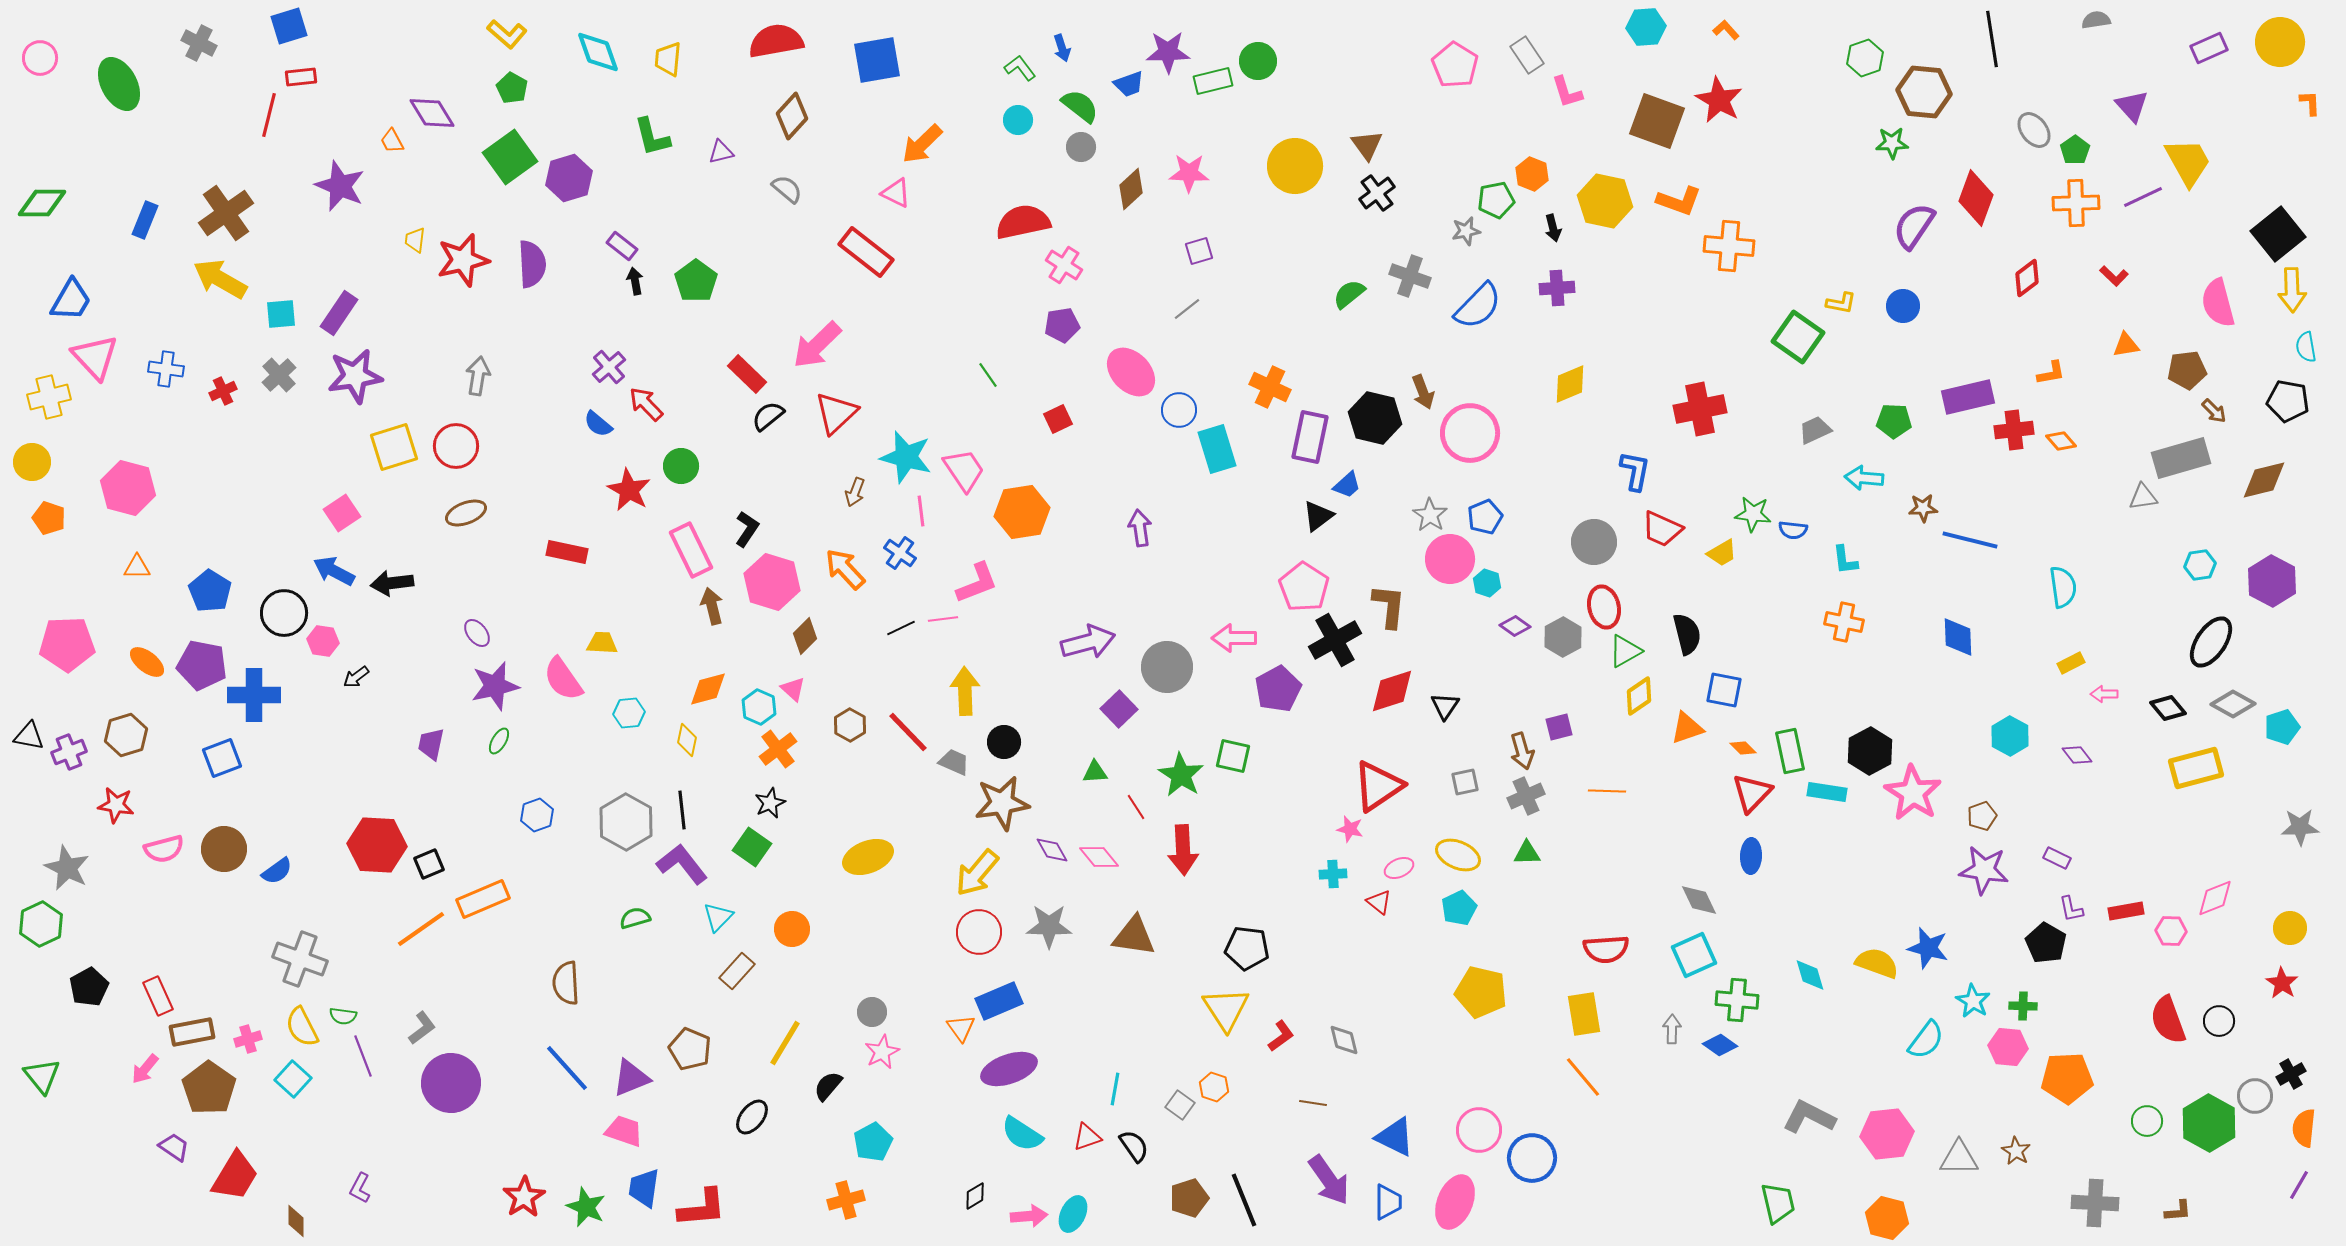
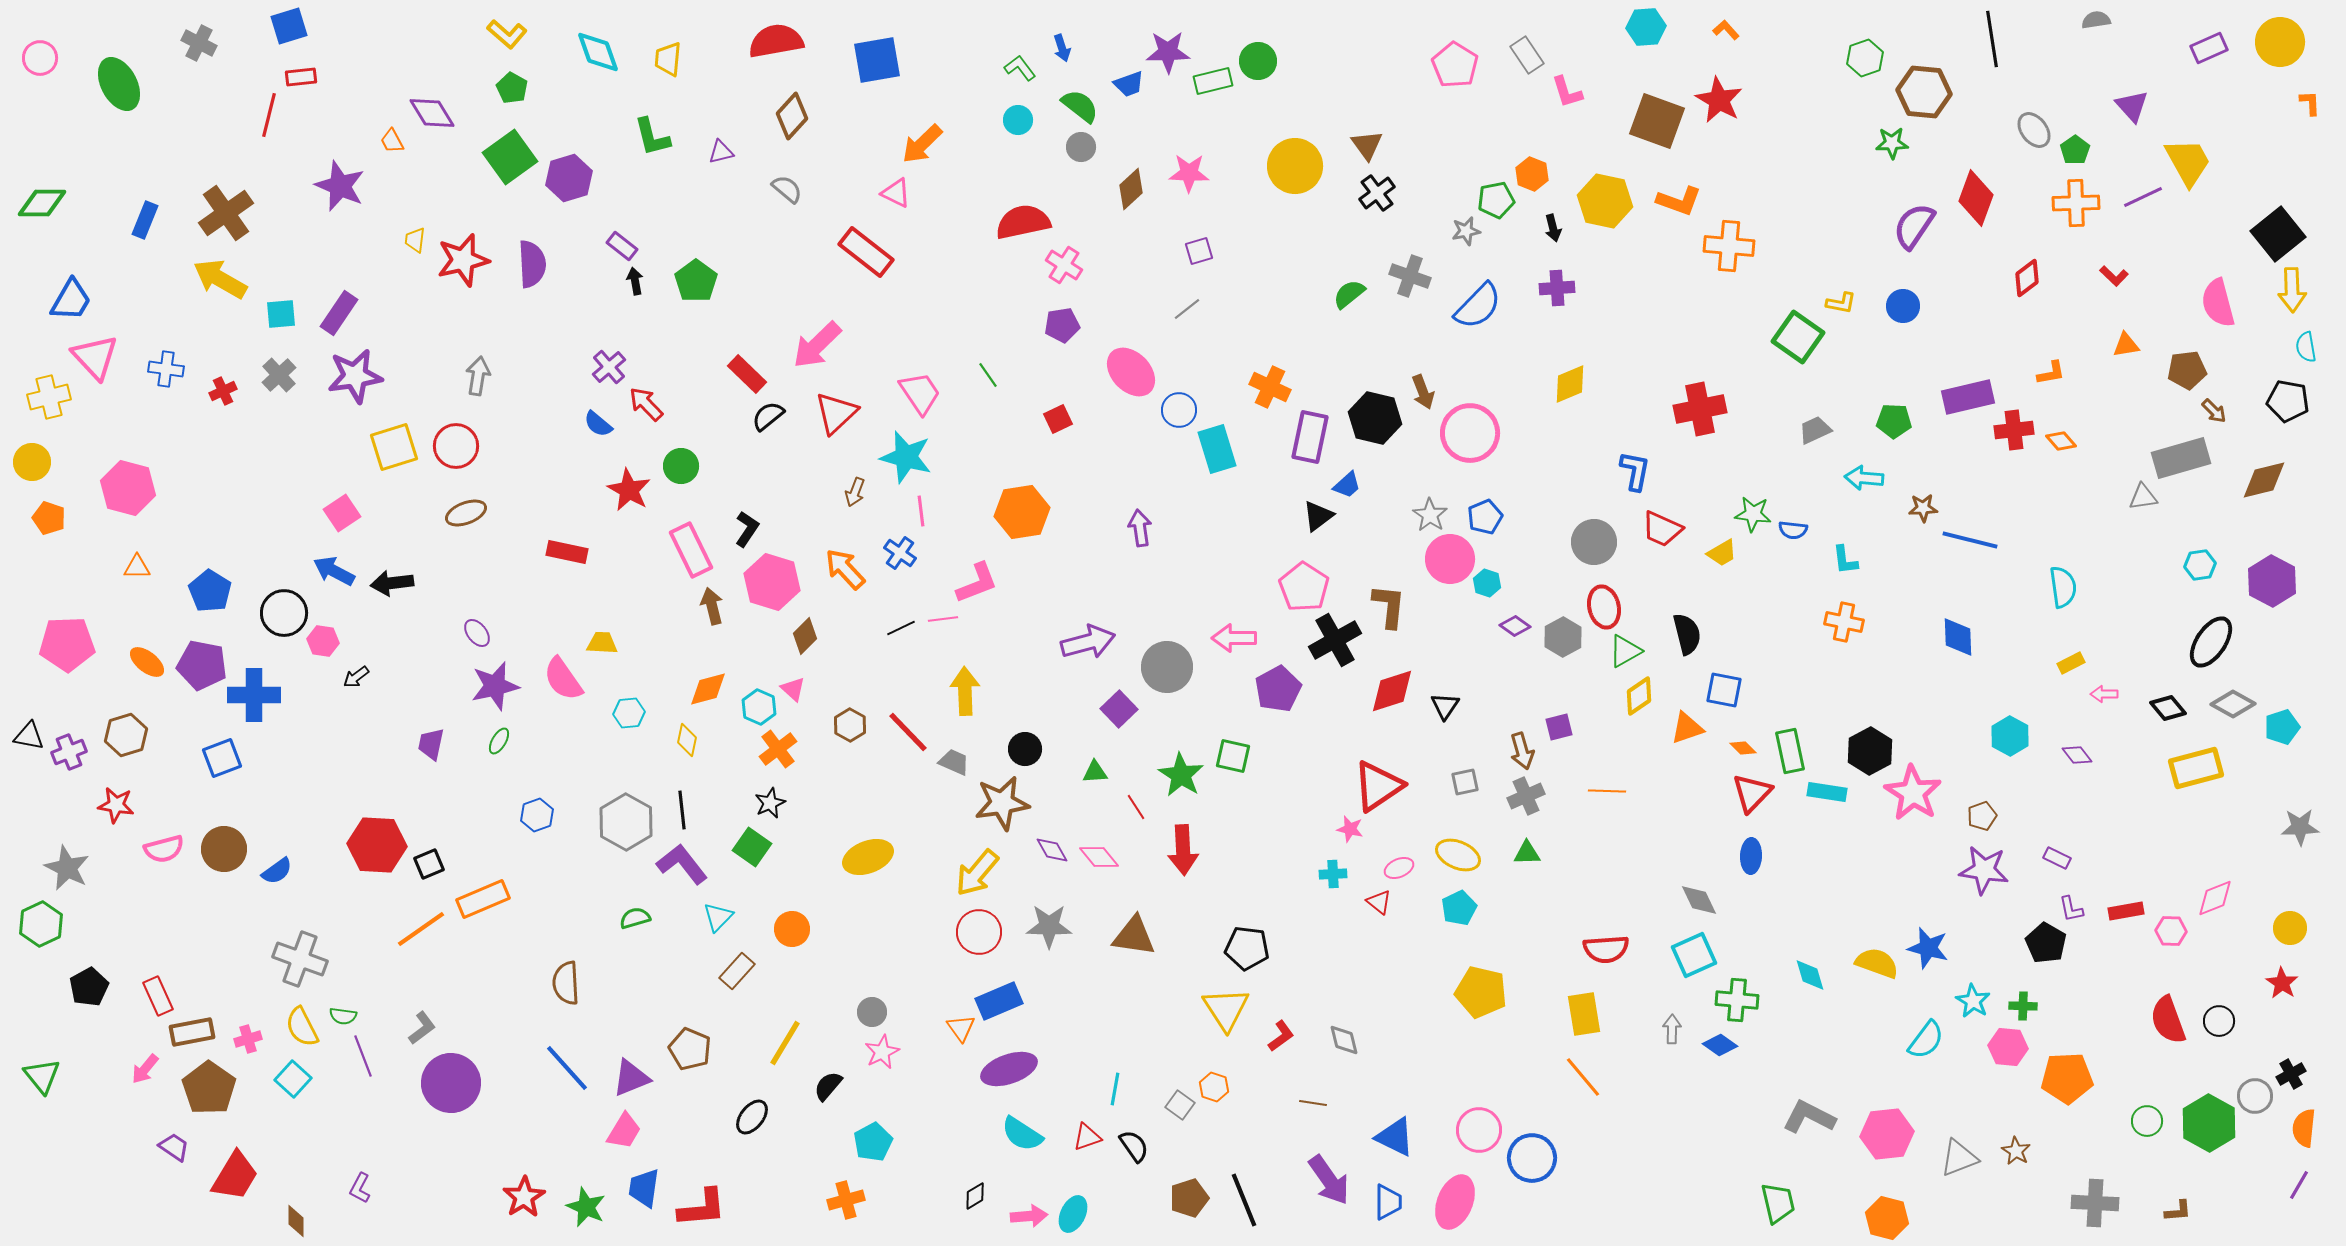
pink trapezoid at (964, 470): moved 44 px left, 77 px up
black circle at (1004, 742): moved 21 px right, 7 px down
pink trapezoid at (624, 1131): rotated 102 degrees clockwise
gray triangle at (1959, 1158): rotated 21 degrees counterclockwise
